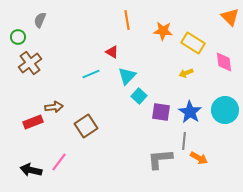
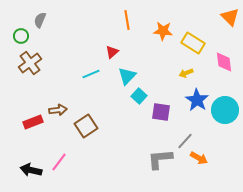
green circle: moved 3 px right, 1 px up
red triangle: rotated 48 degrees clockwise
brown arrow: moved 4 px right, 3 px down
blue star: moved 7 px right, 12 px up
gray line: moved 1 px right; rotated 36 degrees clockwise
